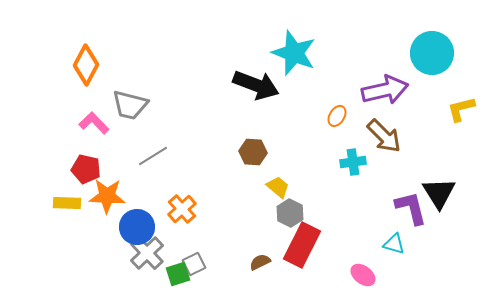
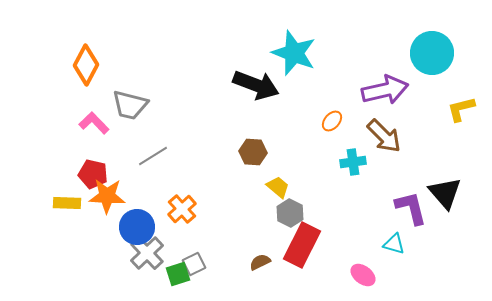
orange ellipse: moved 5 px left, 5 px down; rotated 10 degrees clockwise
red pentagon: moved 7 px right, 5 px down
black triangle: moved 6 px right; rotated 9 degrees counterclockwise
